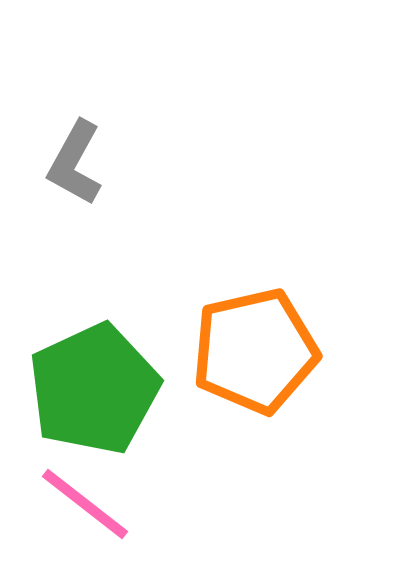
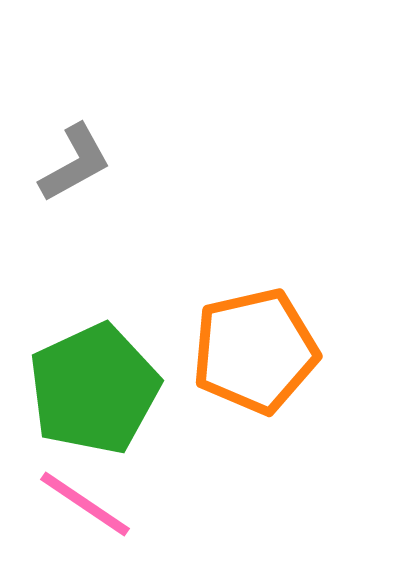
gray L-shape: rotated 148 degrees counterclockwise
pink line: rotated 4 degrees counterclockwise
